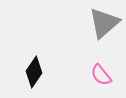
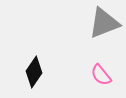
gray triangle: rotated 20 degrees clockwise
